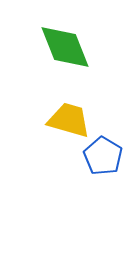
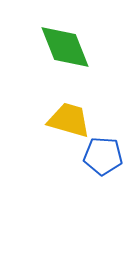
blue pentagon: rotated 27 degrees counterclockwise
